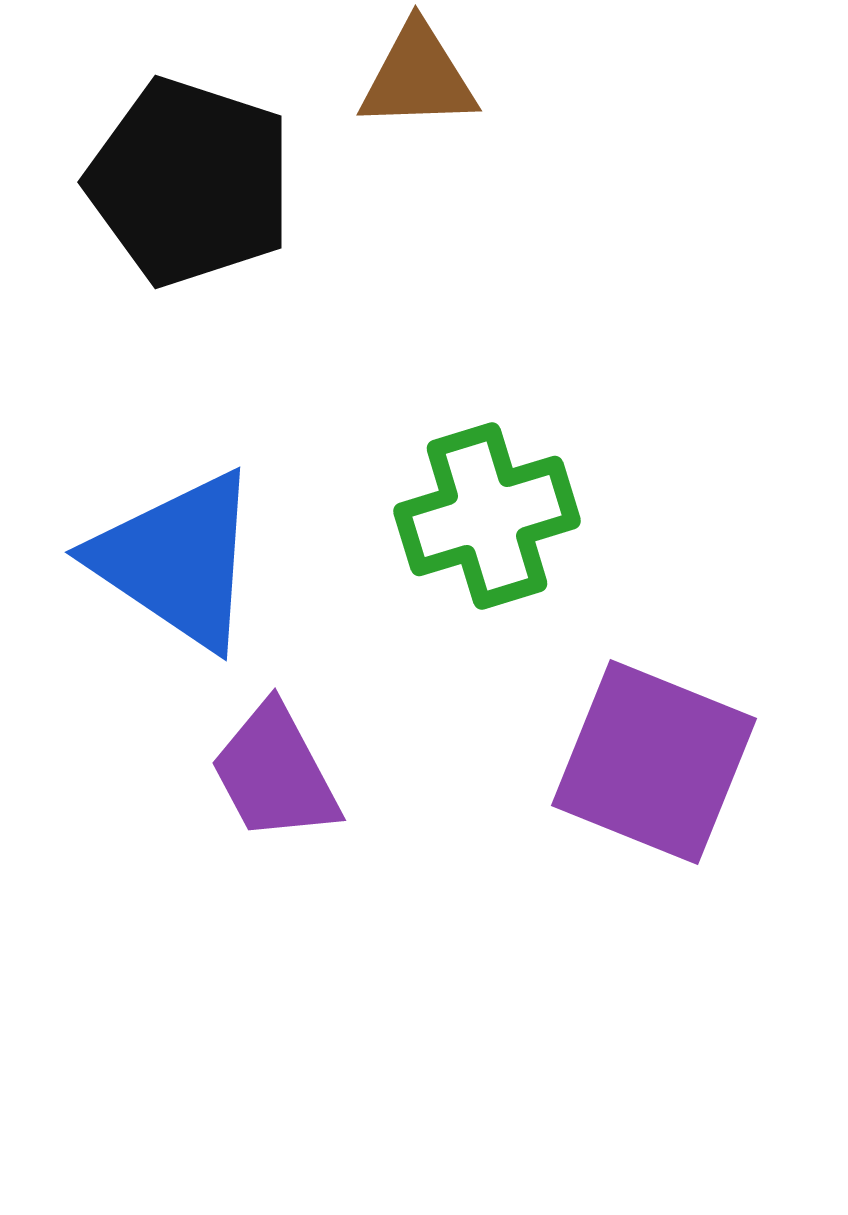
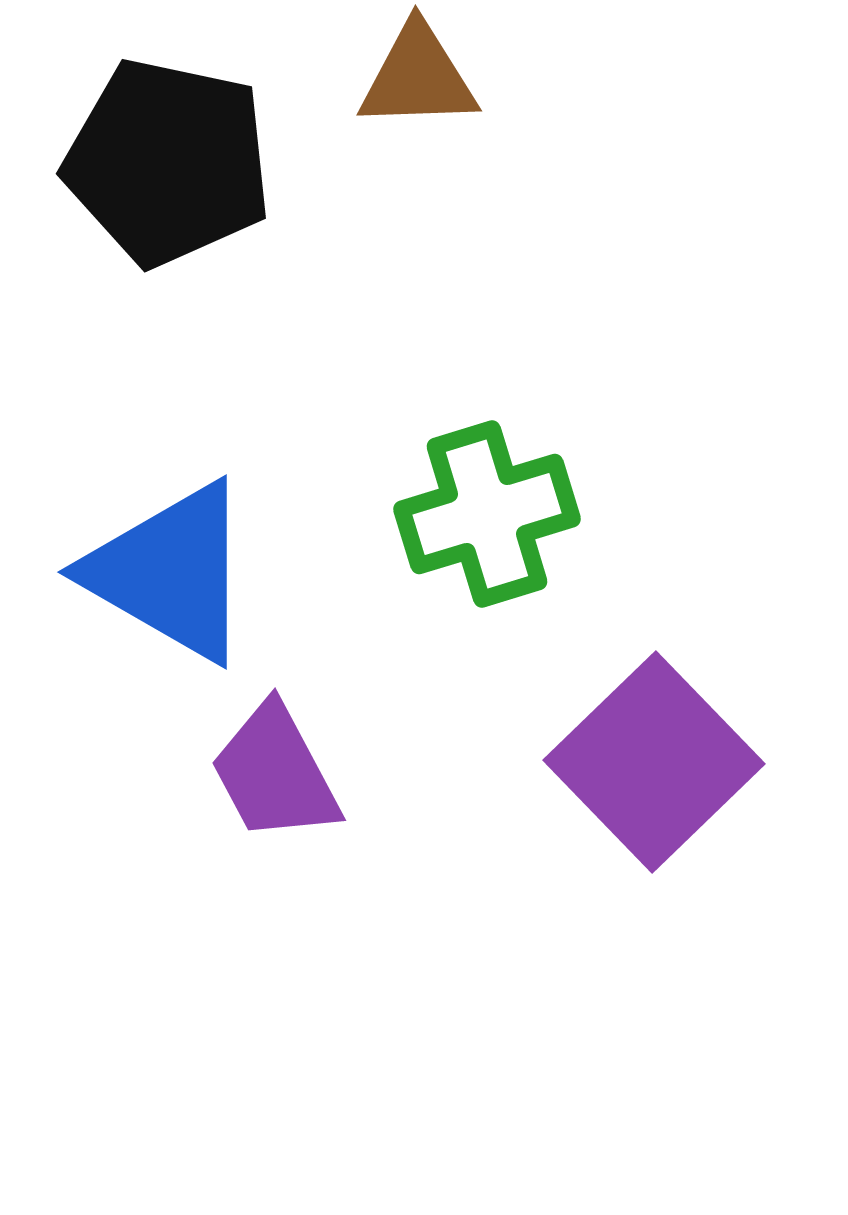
black pentagon: moved 22 px left, 20 px up; rotated 6 degrees counterclockwise
green cross: moved 2 px up
blue triangle: moved 7 px left, 12 px down; rotated 4 degrees counterclockwise
purple square: rotated 24 degrees clockwise
